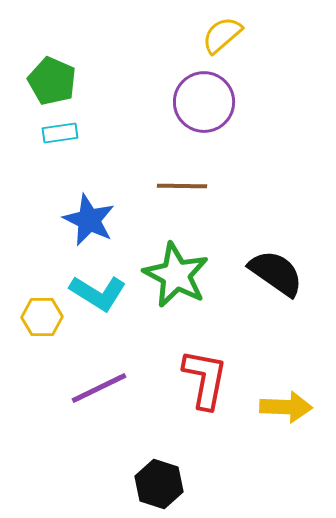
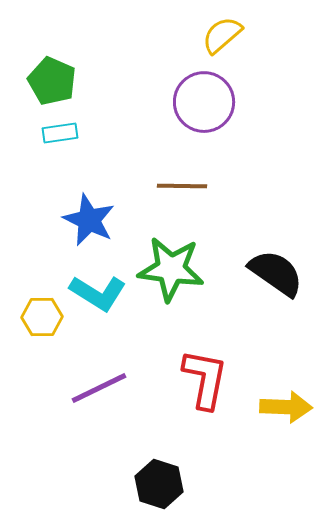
green star: moved 5 px left, 6 px up; rotated 20 degrees counterclockwise
